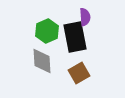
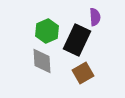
purple semicircle: moved 10 px right
black rectangle: moved 2 px right, 3 px down; rotated 36 degrees clockwise
brown square: moved 4 px right
